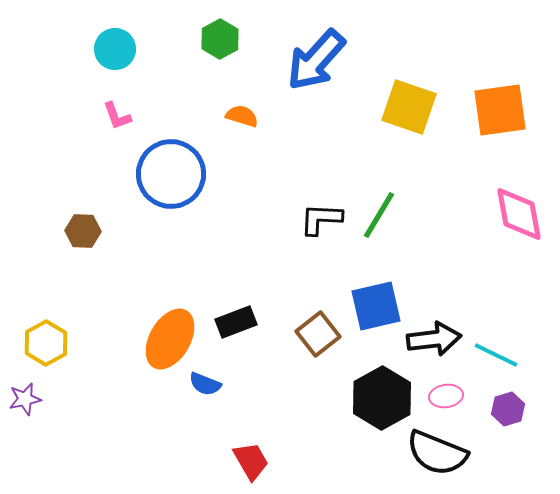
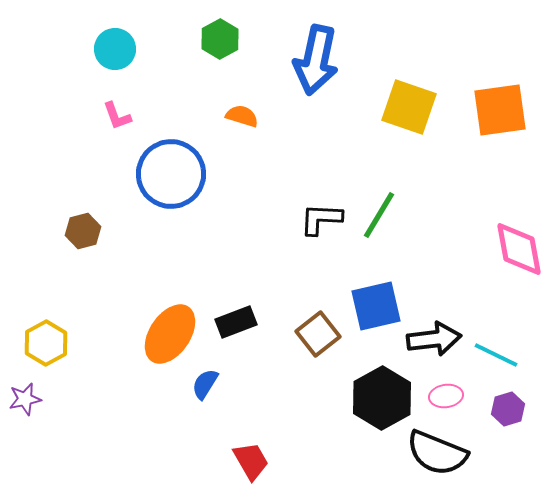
blue arrow: rotated 30 degrees counterclockwise
pink diamond: moved 35 px down
brown hexagon: rotated 16 degrees counterclockwise
orange ellipse: moved 5 px up; rotated 4 degrees clockwise
blue semicircle: rotated 100 degrees clockwise
